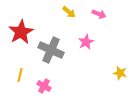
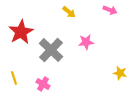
pink arrow: moved 11 px right, 4 px up
pink star: rotated 21 degrees clockwise
gray cross: rotated 20 degrees clockwise
yellow line: moved 6 px left, 3 px down; rotated 32 degrees counterclockwise
pink cross: moved 1 px left, 2 px up
